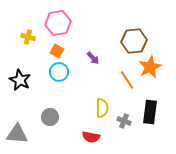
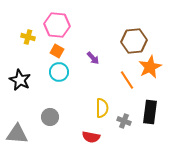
pink hexagon: moved 1 px left, 2 px down; rotated 15 degrees clockwise
